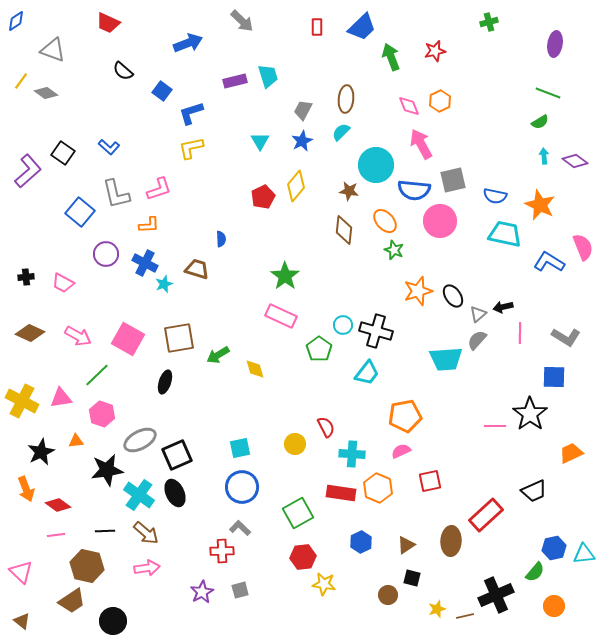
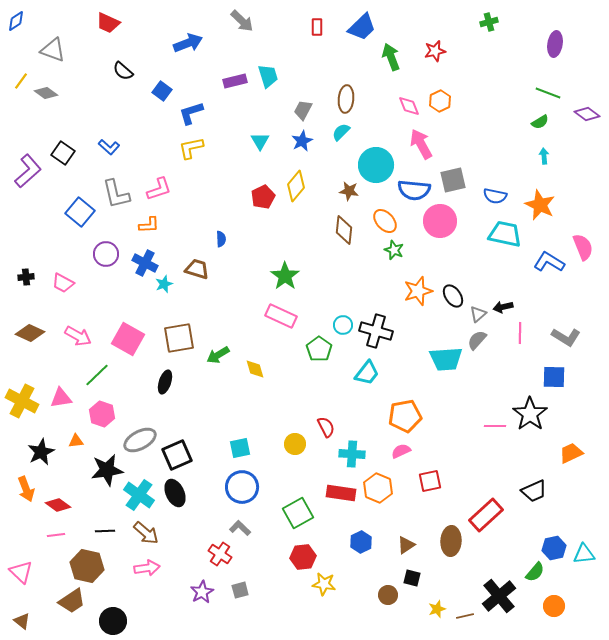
purple diamond at (575, 161): moved 12 px right, 47 px up
red cross at (222, 551): moved 2 px left, 3 px down; rotated 35 degrees clockwise
black cross at (496, 595): moved 3 px right, 1 px down; rotated 16 degrees counterclockwise
